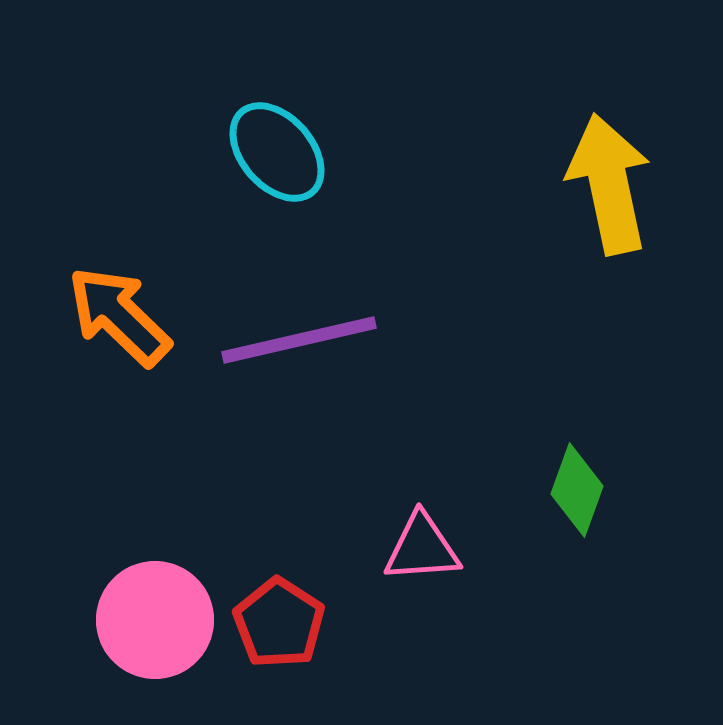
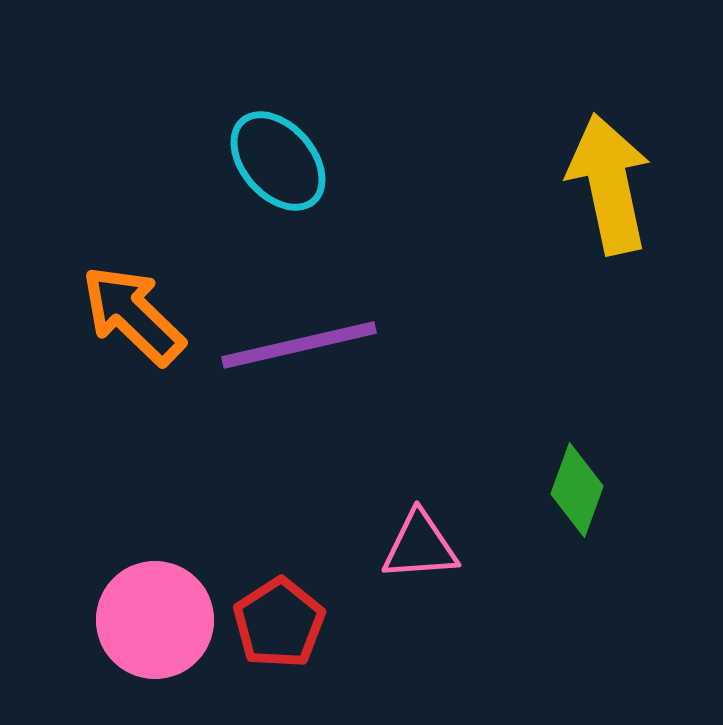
cyan ellipse: moved 1 px right, 9 px down
orange arrow: moved 14 px right, 1 px up
purple line: moved 5 px down
pink triangle: moved 2 px left, 2 px up
red pentagon: rotated 6 degrees clockwise
